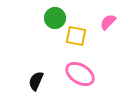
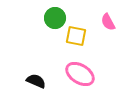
pink semicircle: rotated 72 degrees counterclockwise
black semicircle: rotated 90 degrees clockwise
